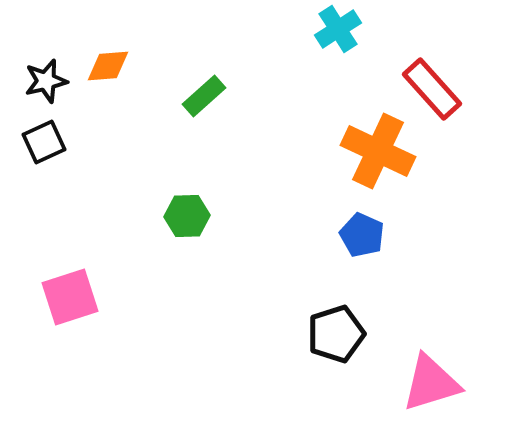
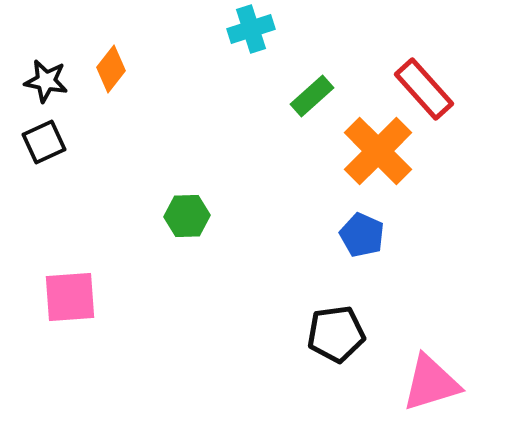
cyan cross: moved 87 px left; rotated 15 degrees clockwise
orange diamond: moved 3 px right, 3 px down; rotated 48 degrees counterclockwise
black star: rotated 24 degrees clockwise
red rectangle: moved 8 px left
green rectangle: moved 108 px right
orange cross: rotated 20 degrees clockwise
pink square: rotated 14 degrees clockwise
black pentagon: rotated 10 degrees clockwise
